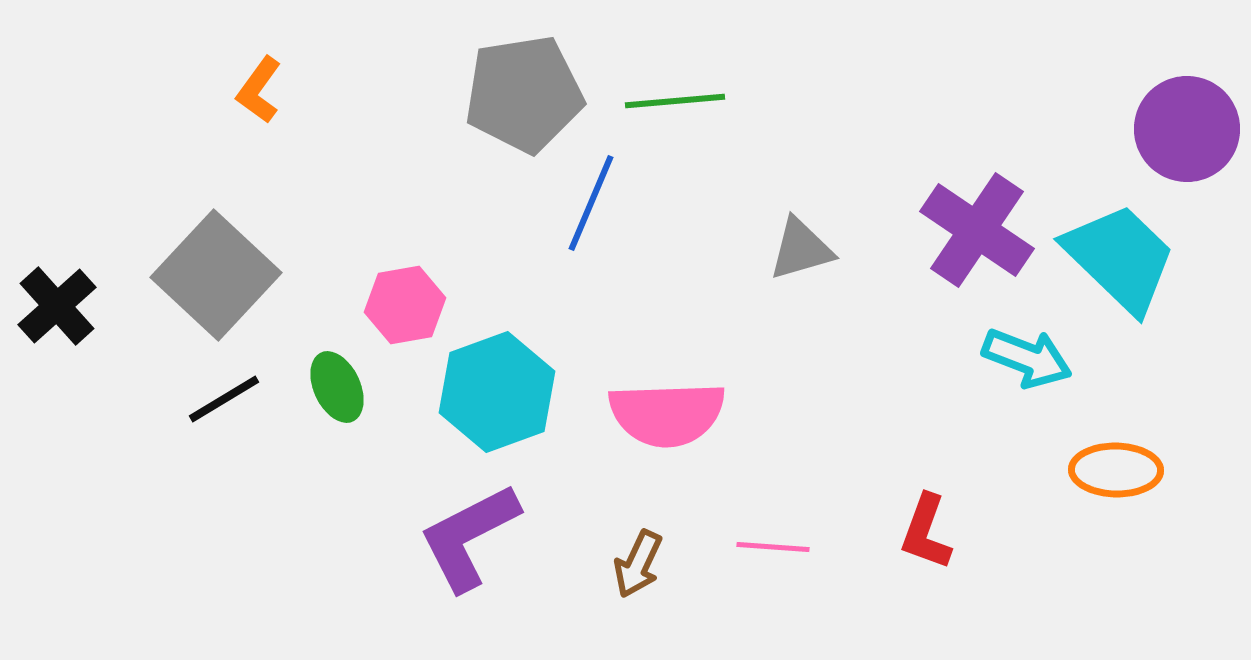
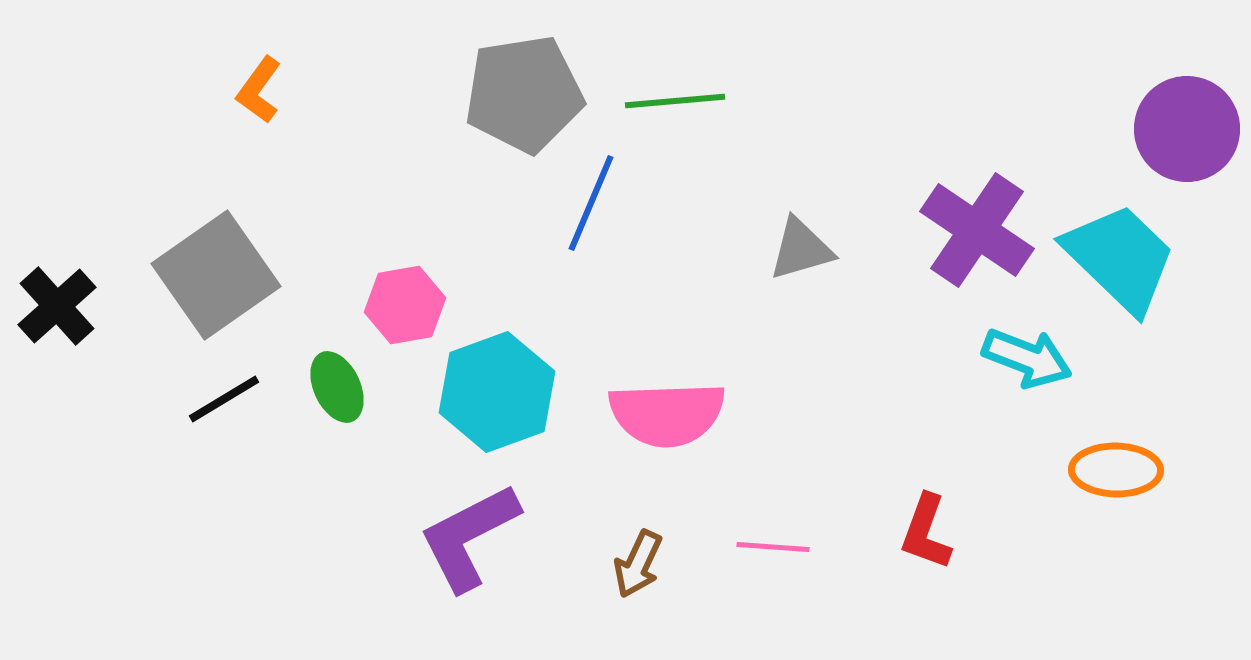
gray square: rotated 12 degrees clockwise
